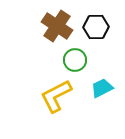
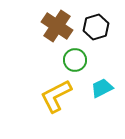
black hexagon: rotated 15 degrees counterclockwise
